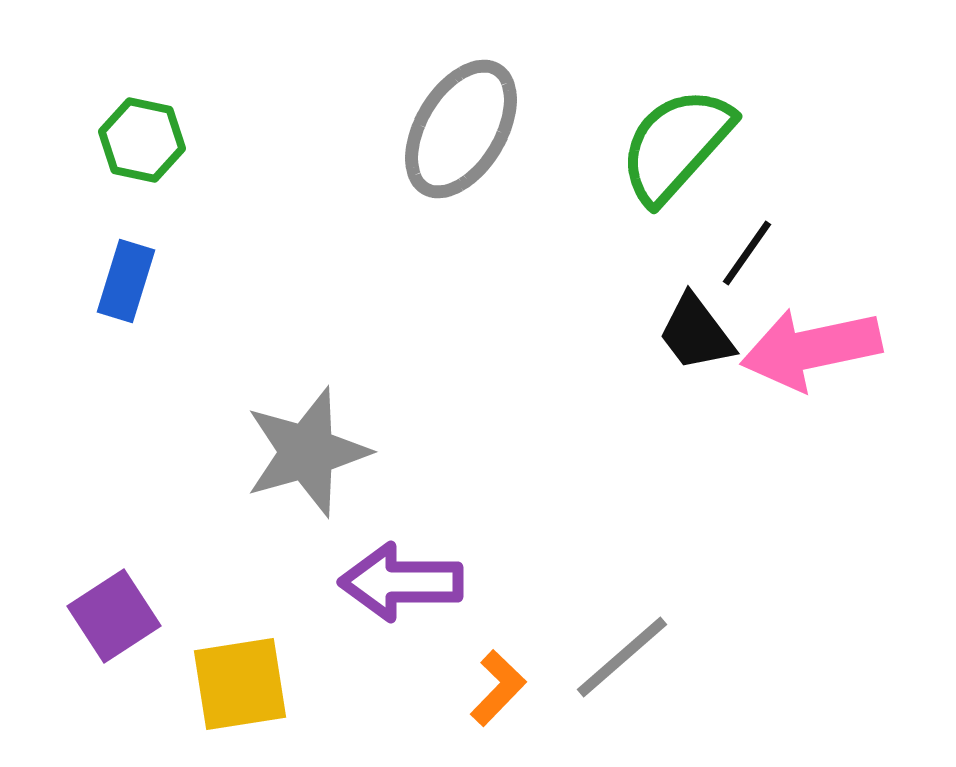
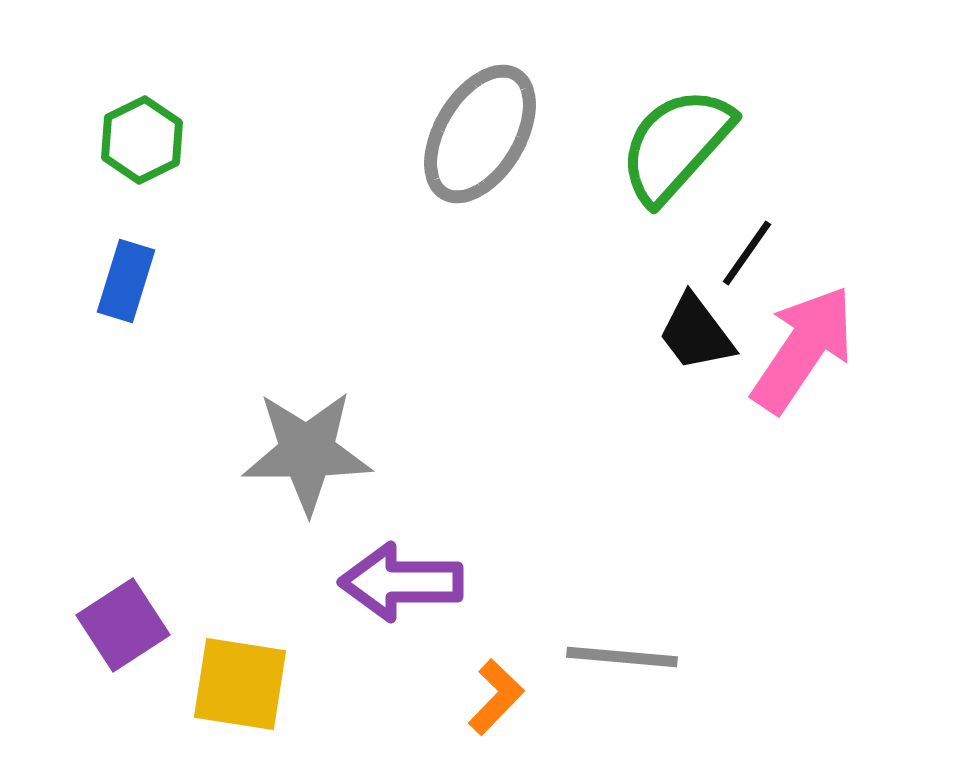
gray ellipse: moved 19 px right, 5 px down
green hexagon: rotated 22 degrees clockwise
pink arrow: moved 8 px left; rotated 136 degrees clockwise
gray star: rotated 16 degrees clockwise
purple square: moved 9 px right, 9 px down
gray line: rotated 46 degrees clockwise
yellow square: rotated 18 degrees clockwise
orange L-shape: moved 2 px left, 9 px down
